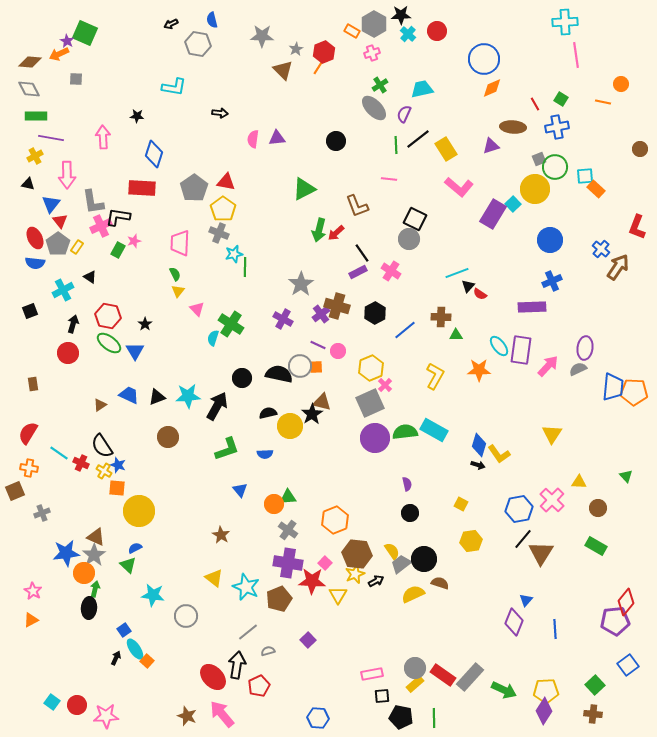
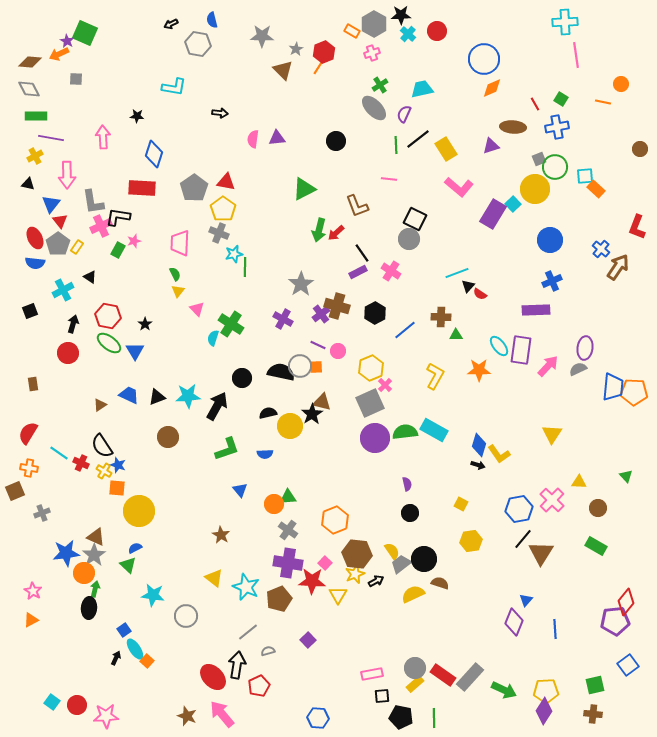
purple rectangle at (532, 307): moved 4 px right, 3 px down
black semicircle at (279, 374): moved 2 px right, 2 px up
green square at (595, 685): rotated 30 degrees clockwise
